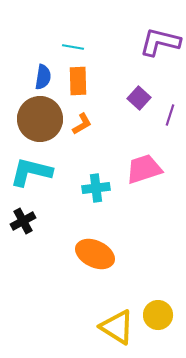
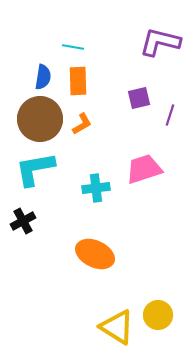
purple square: rotated 35 degrees clockwise
cyan L-shape: moved 4 px right, 3 px up; rotated 24 degrees counterclockwise
